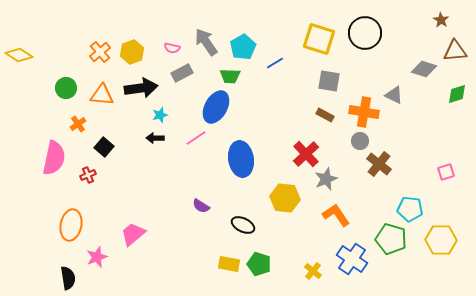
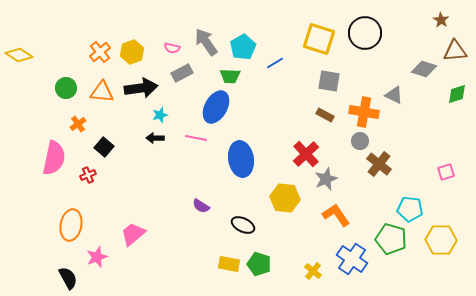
orange triangle at (102, 95): moved 3 px up
pink line at (196, 138): rotated 45 degrees clockwise
black semicircle at (68, 278): rotated 20 degrees counterclockwise
